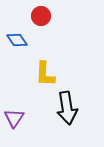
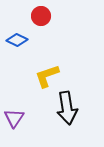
blue diamond: rotated 30 degrees counterclockwise
yellow L-shape: moved 2 px right, 2 px down; rotated 68 degrees clockwise
